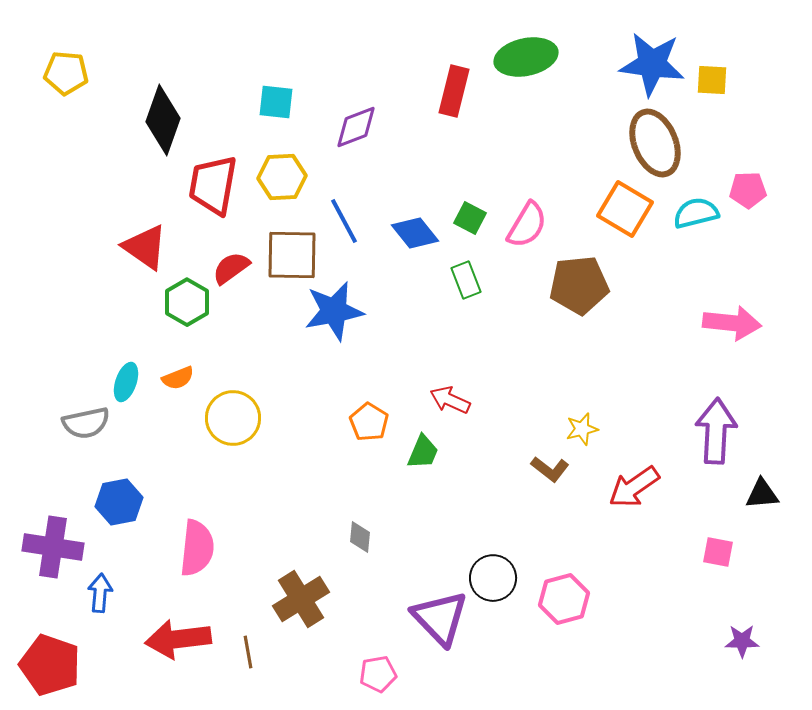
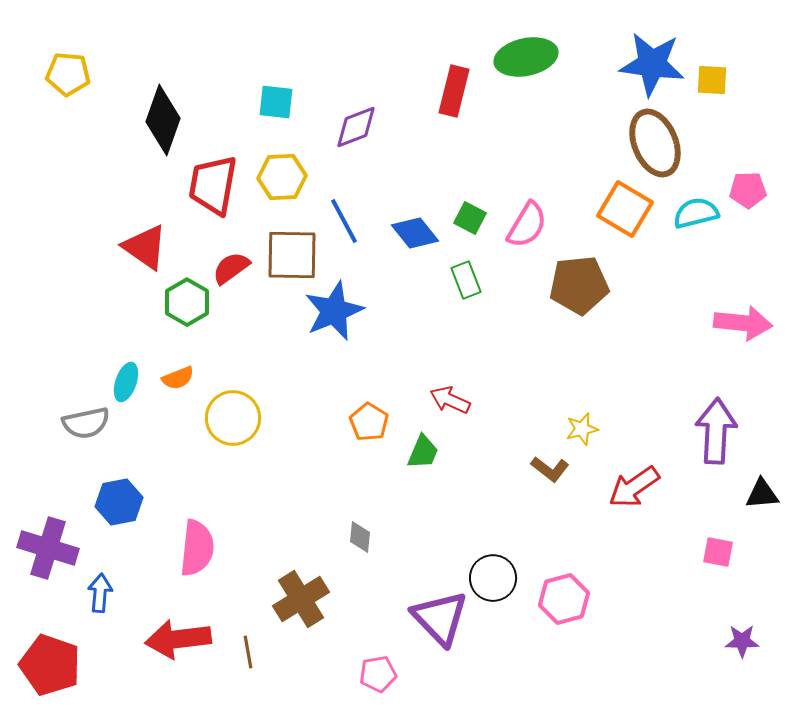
yellow pentagon at (66, 73): moved 2 px right, 1 px down
blue star at (334, 311): rotated 12 degrees counterclockwise
pink arrow at (732, 323): moved 11 px right
purple cross at (53, 547): moved 5 px left, 1 px down; rotated 8 degrees clockwise
